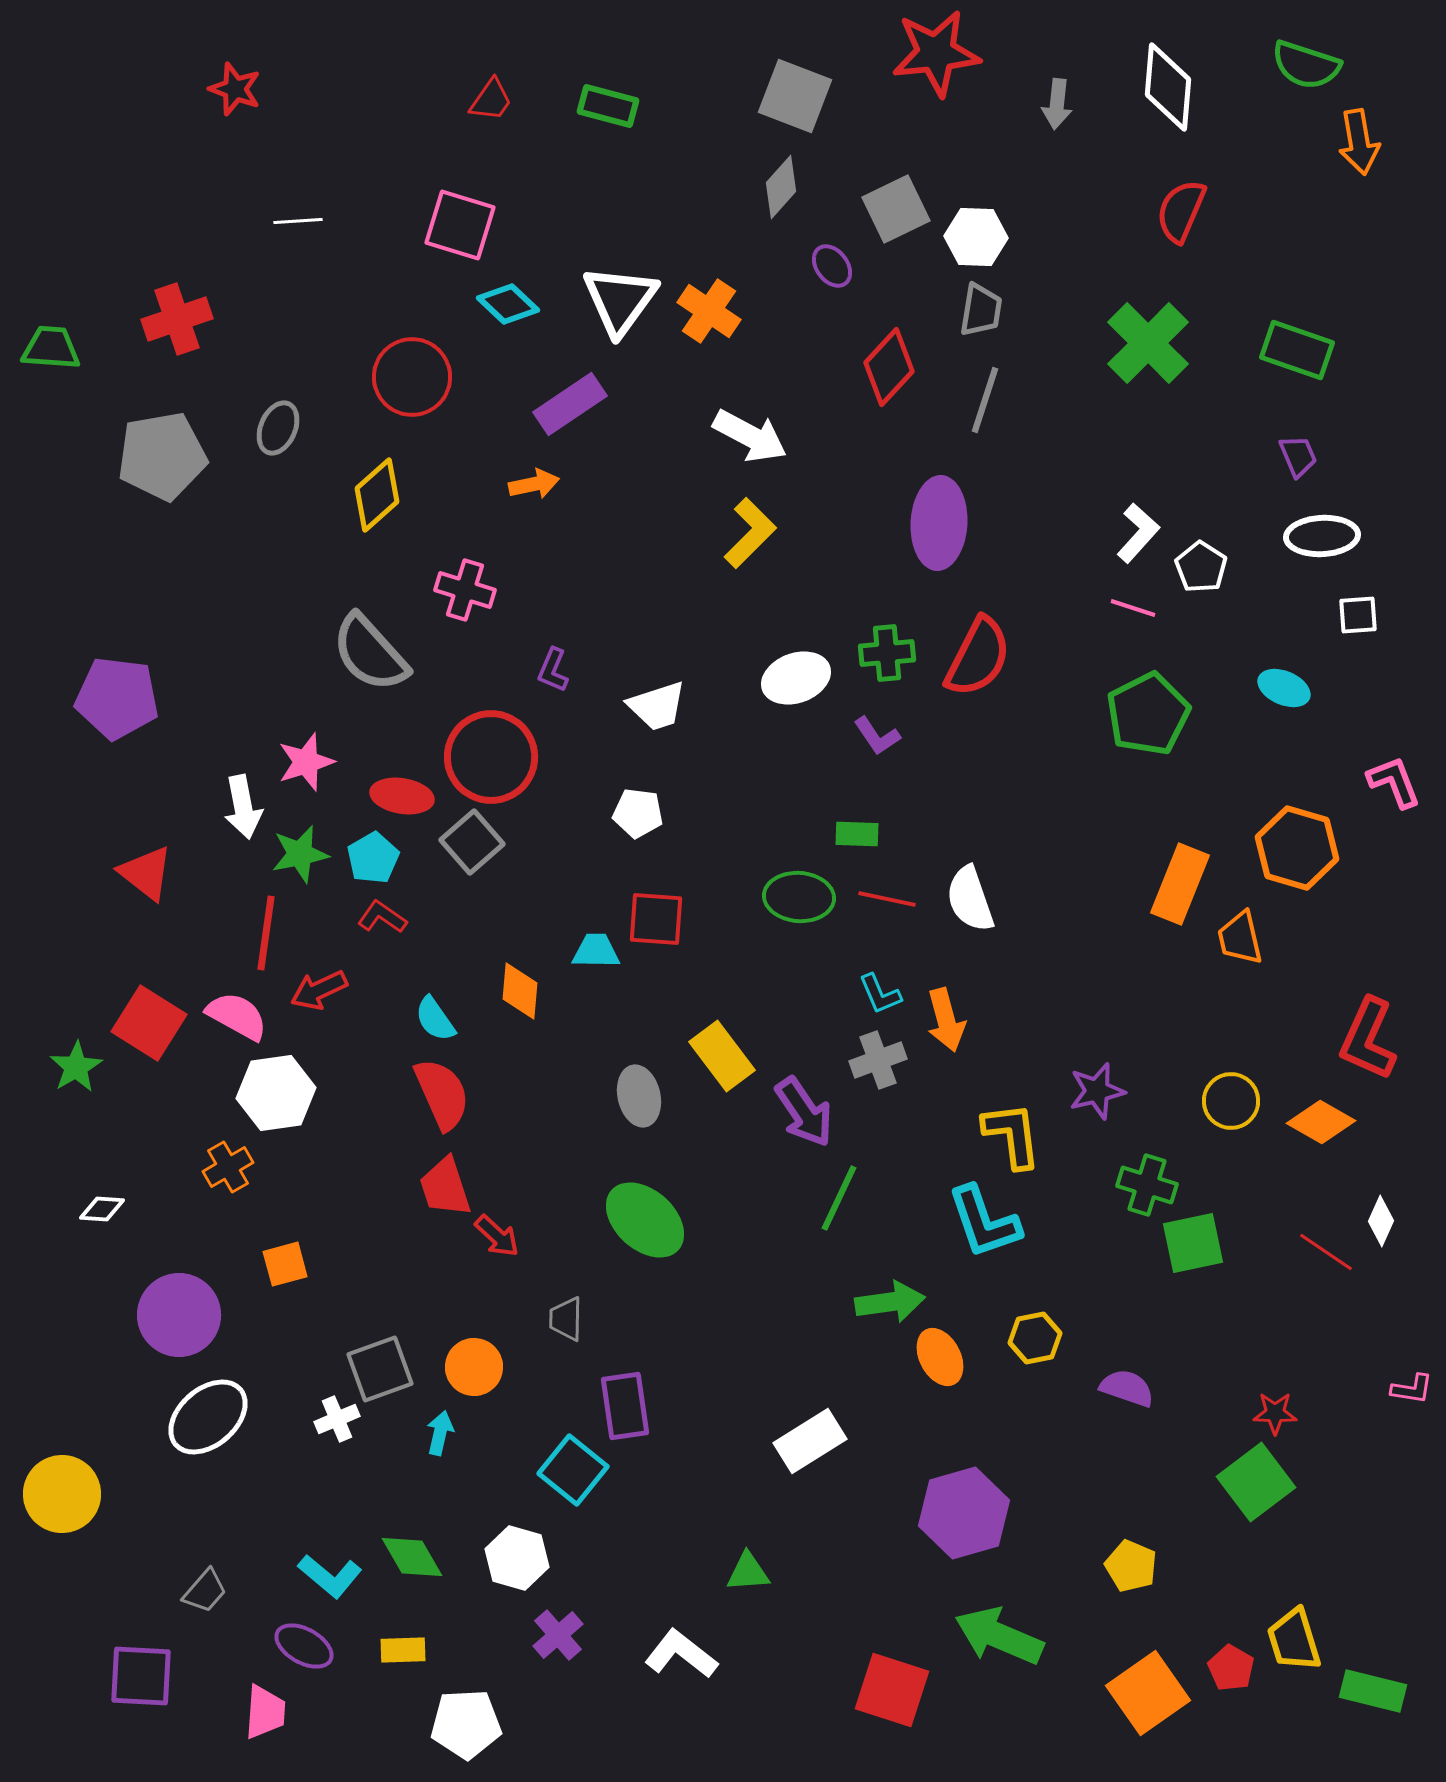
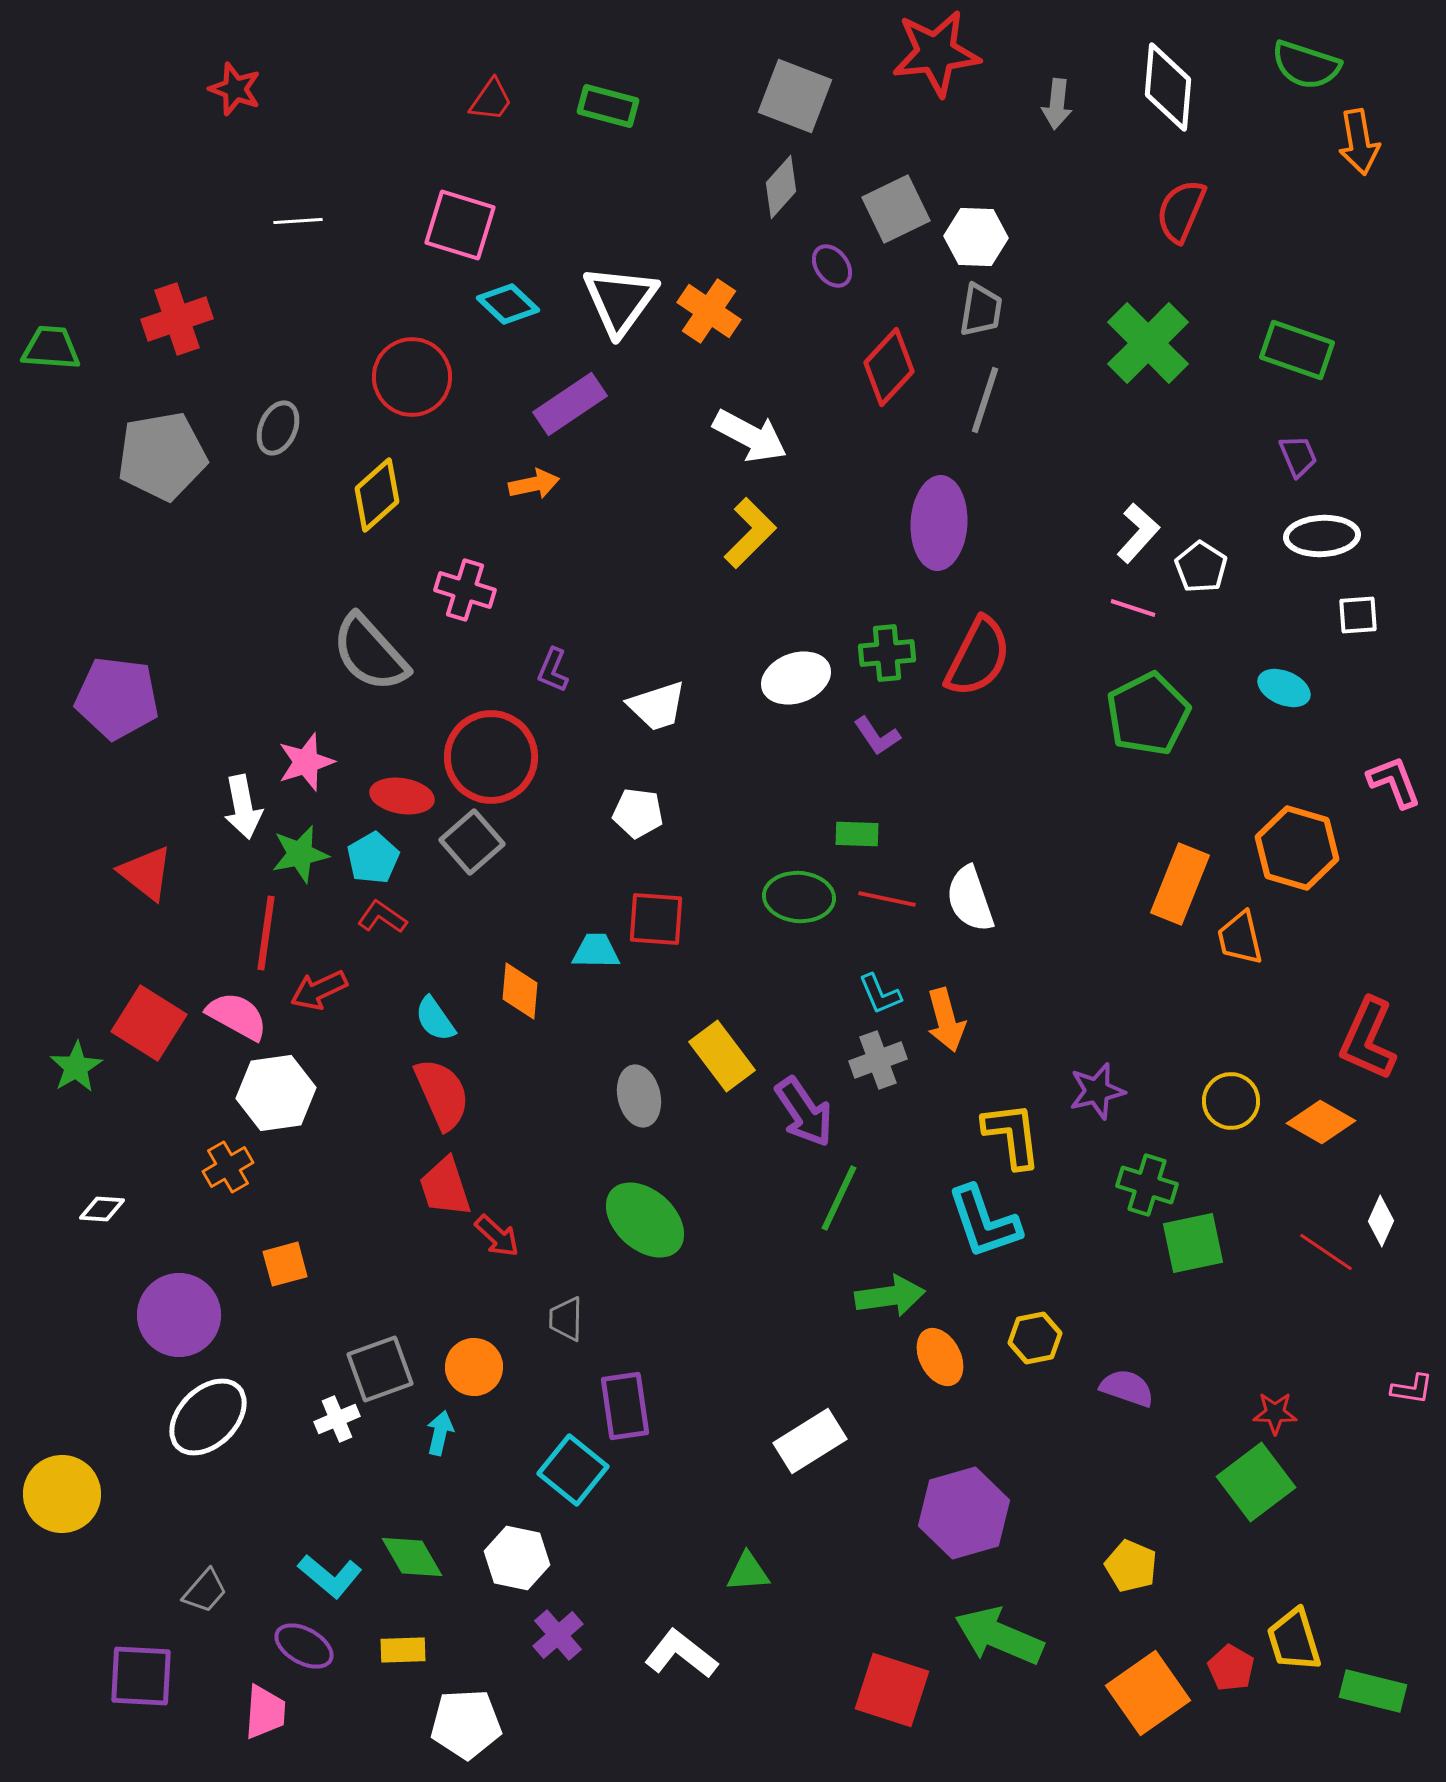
green arrow at (890, 1302): moved 6 px up
white ellipse at (208, 1417): rotated 4 degrees counterclockwise
white hexagon at (517, 1558): rotated 4 degrees counterclockwise
